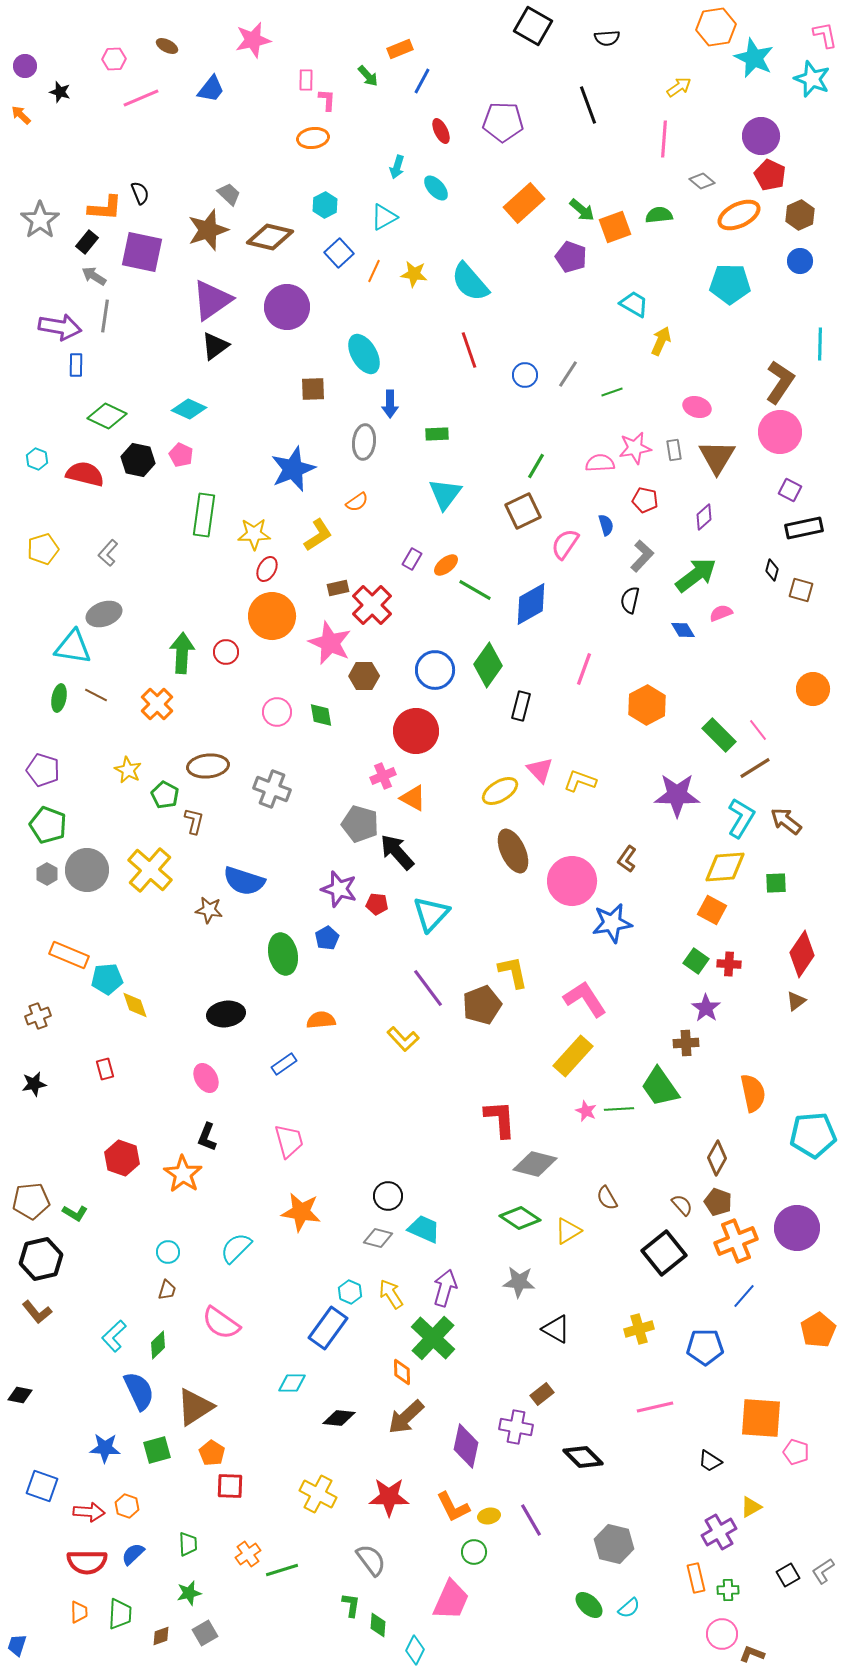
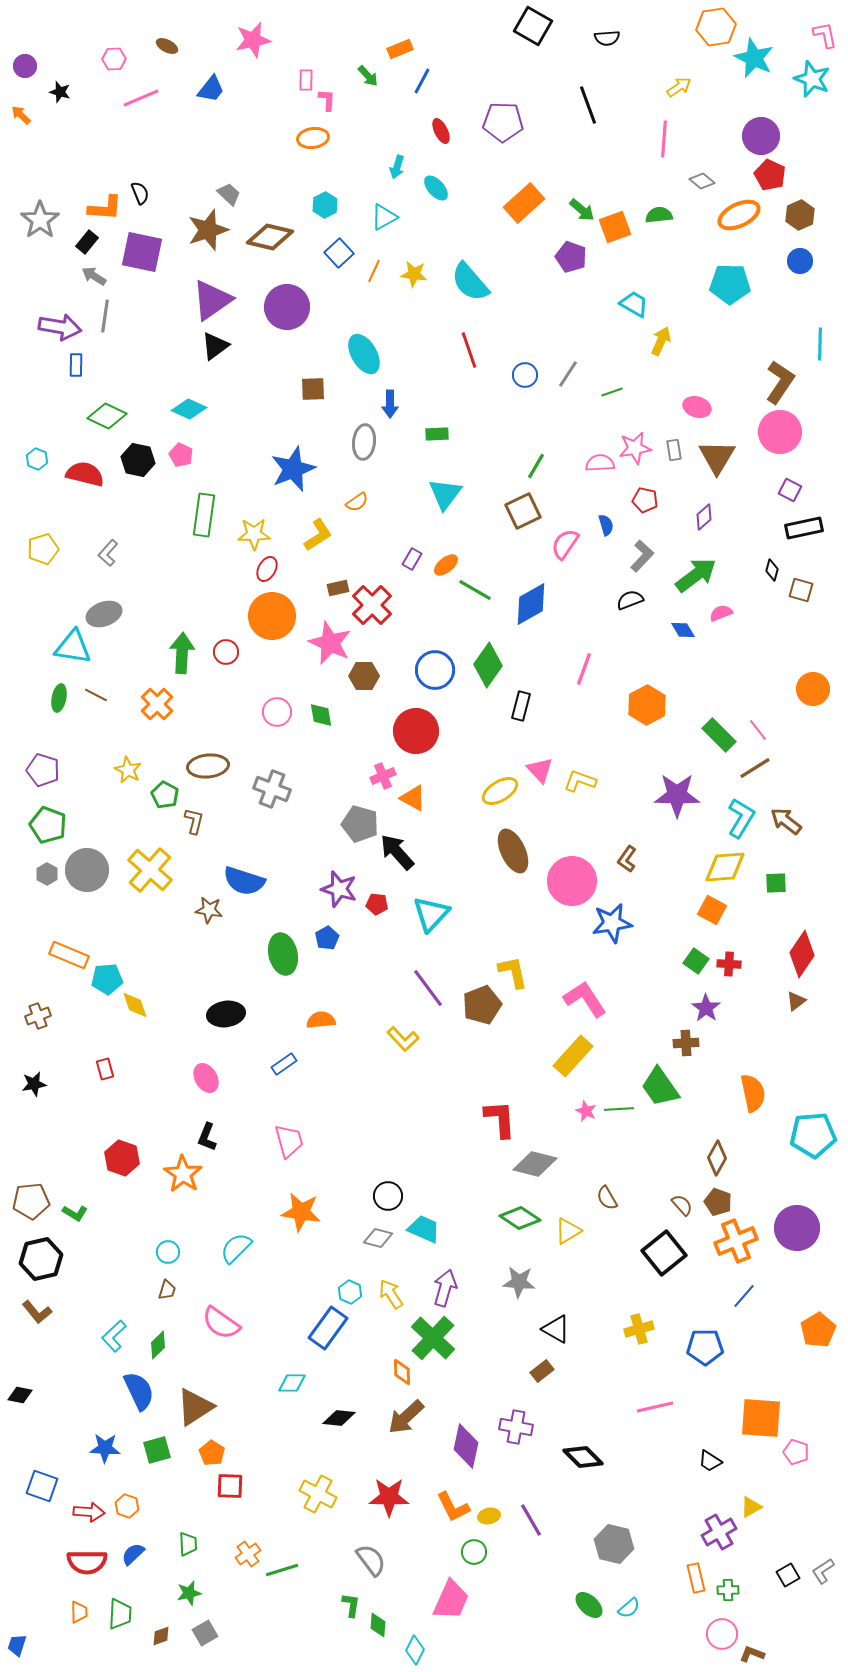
black semicircle at (630, 600): rotated 56 degrees clockwise
brown rectangle at (542, 1394): moved 23 px up
